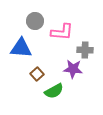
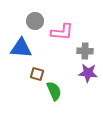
gray cross: moved 1 px down
purple star: moved 15 px right, 4 px down
brown square: rotated 32 degrees counterclockwise
green semicircle: rotated 84 degrees counterclockwise
